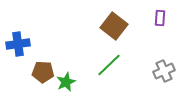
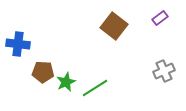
purple rectangle: rotated 49 degrees clockwise
blue cross: rotated 15 degrees clockwise
green line: moved 14 px left, 23 px down; rotated 12 degrees clockwise
